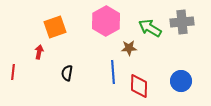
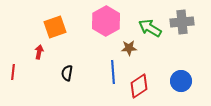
red diamond: rotated 55 degrees clockwise
